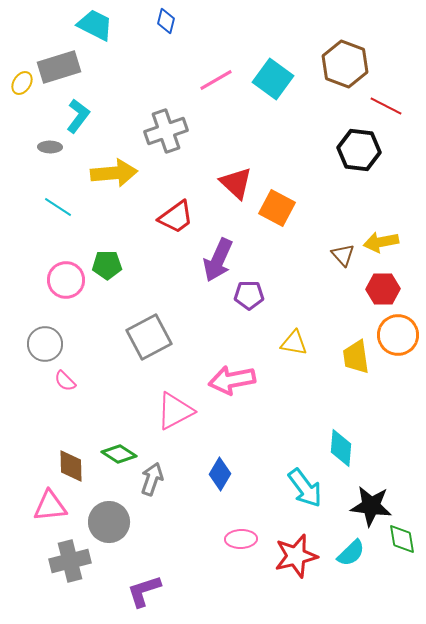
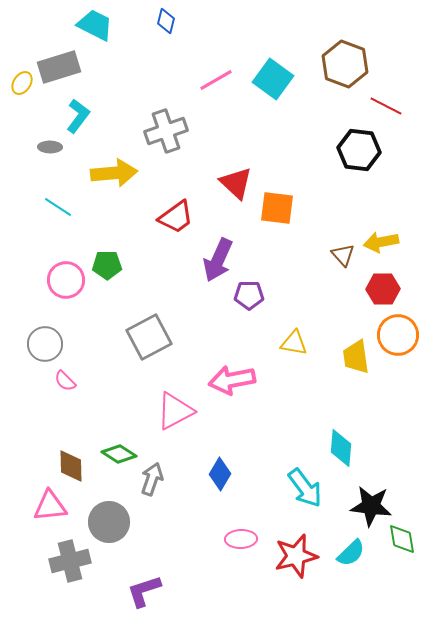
orange square at (277, 208): rotated 21 degrees counterclockwise
